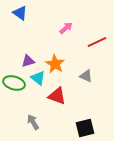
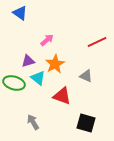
pink arrow: moved 19 px left, 12 px down
orange star: rotated 12 degrees clockwise
red triangle: moved 5 px right
black square: moved 1 px right, 5 px up; rotated 30 degrees clockwise
